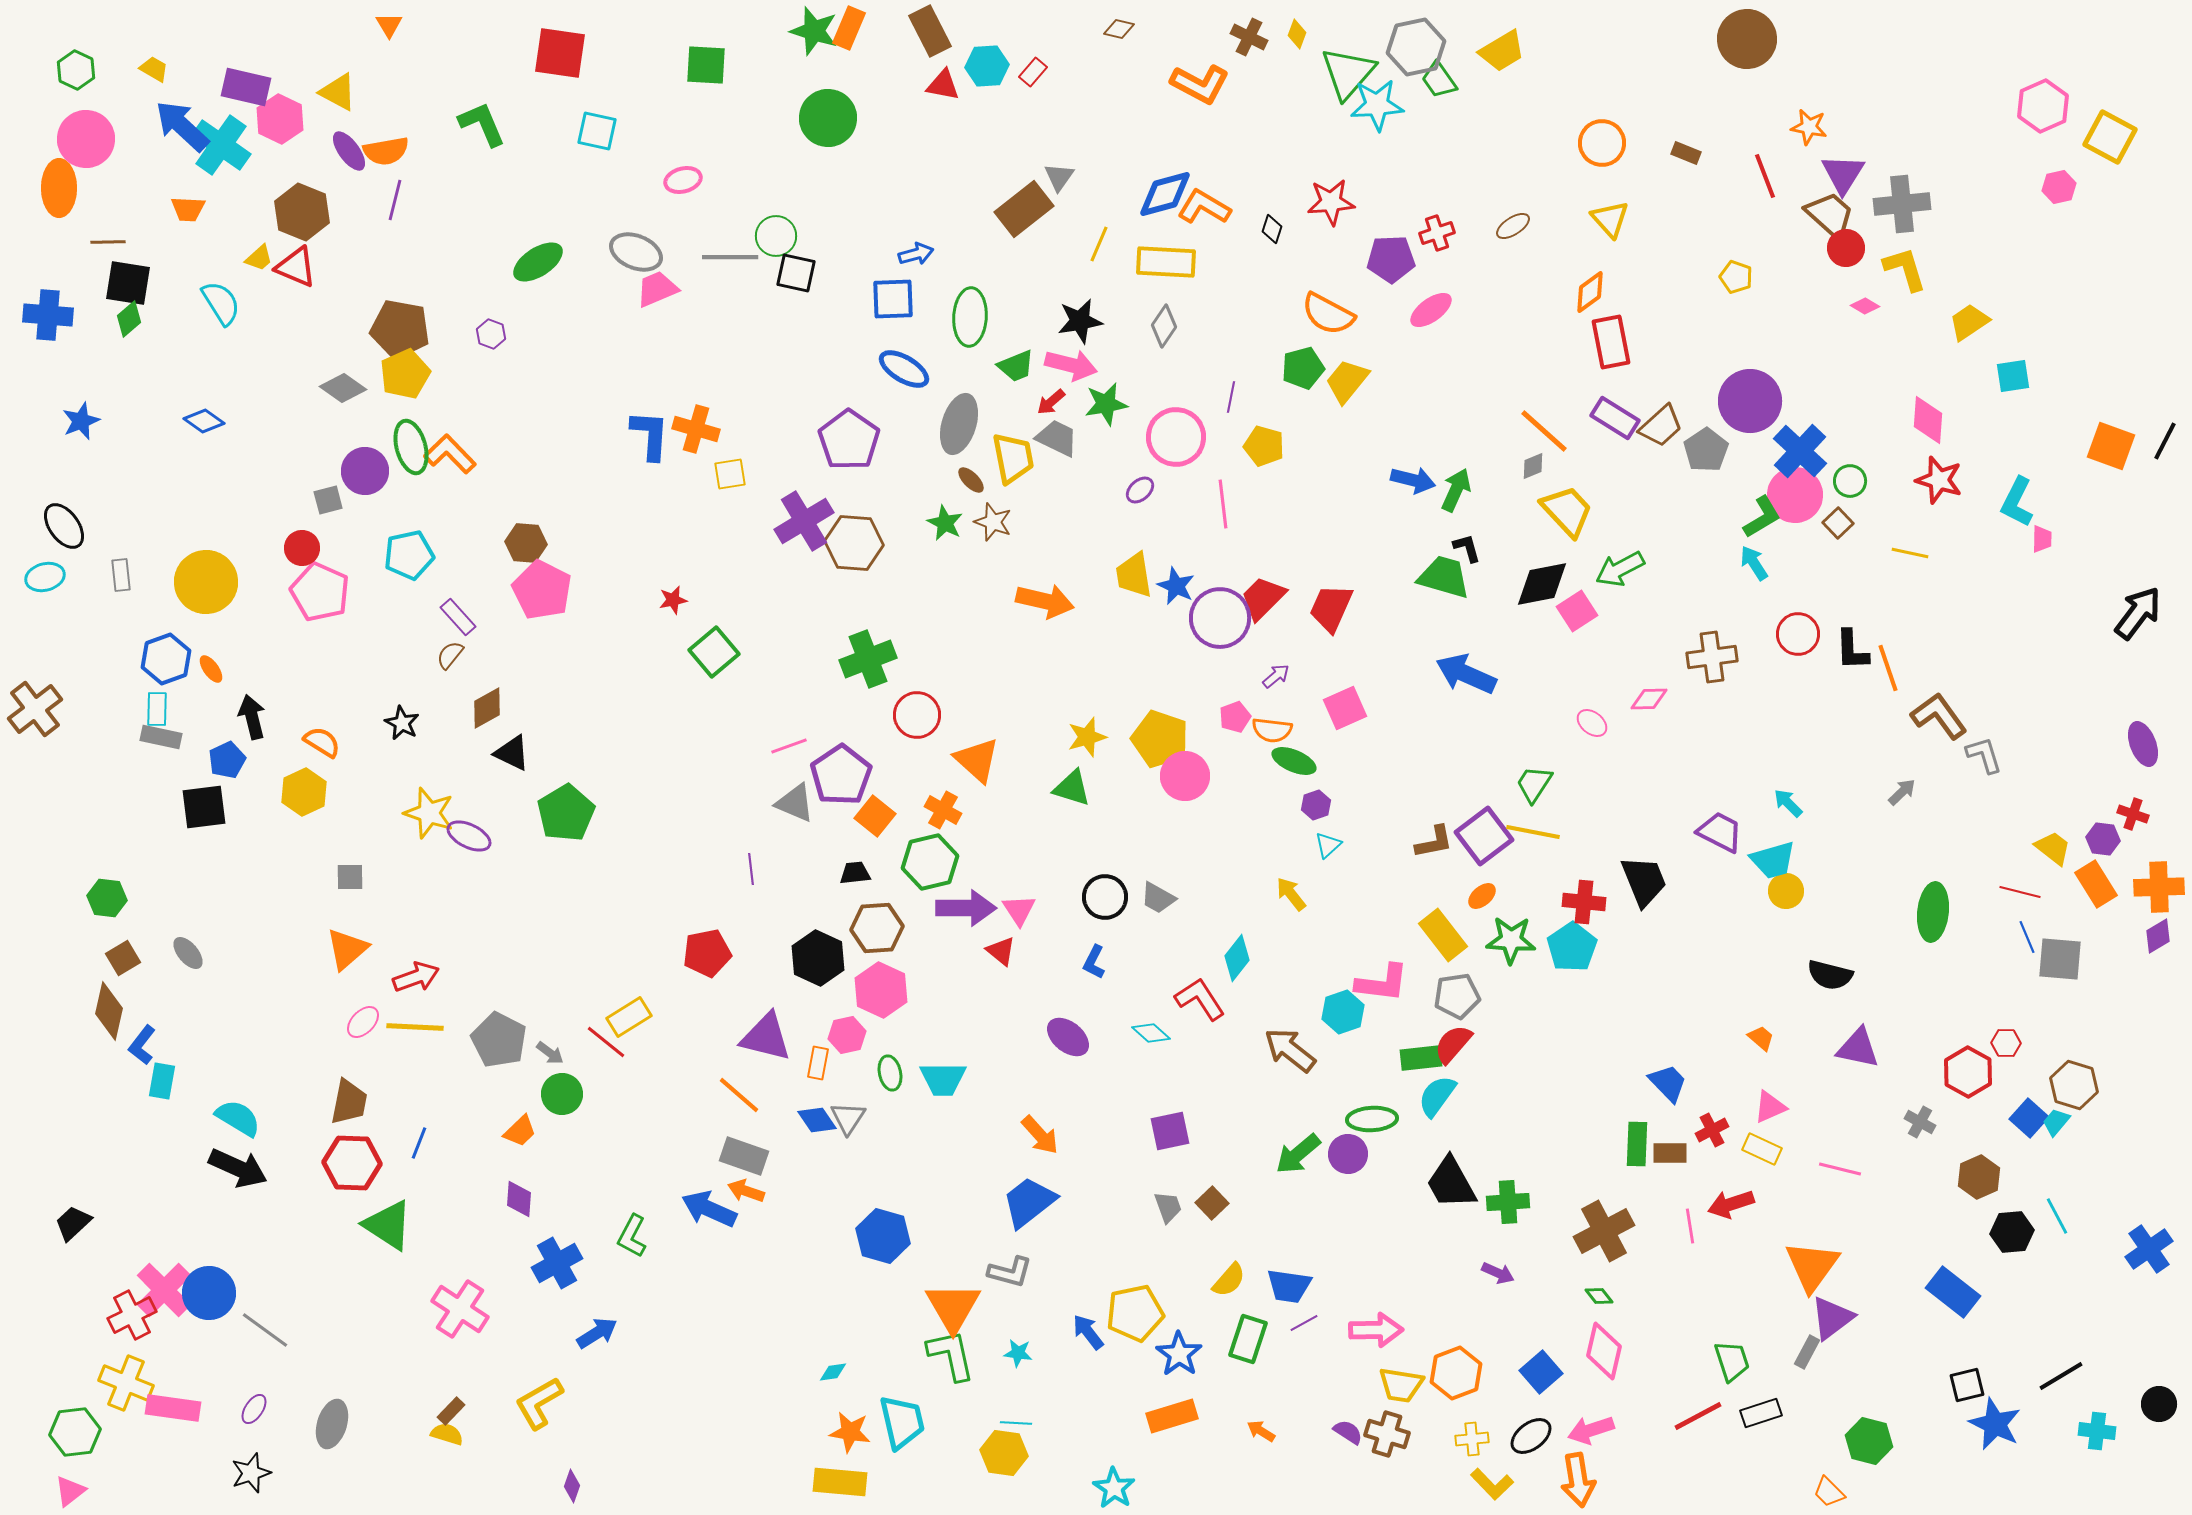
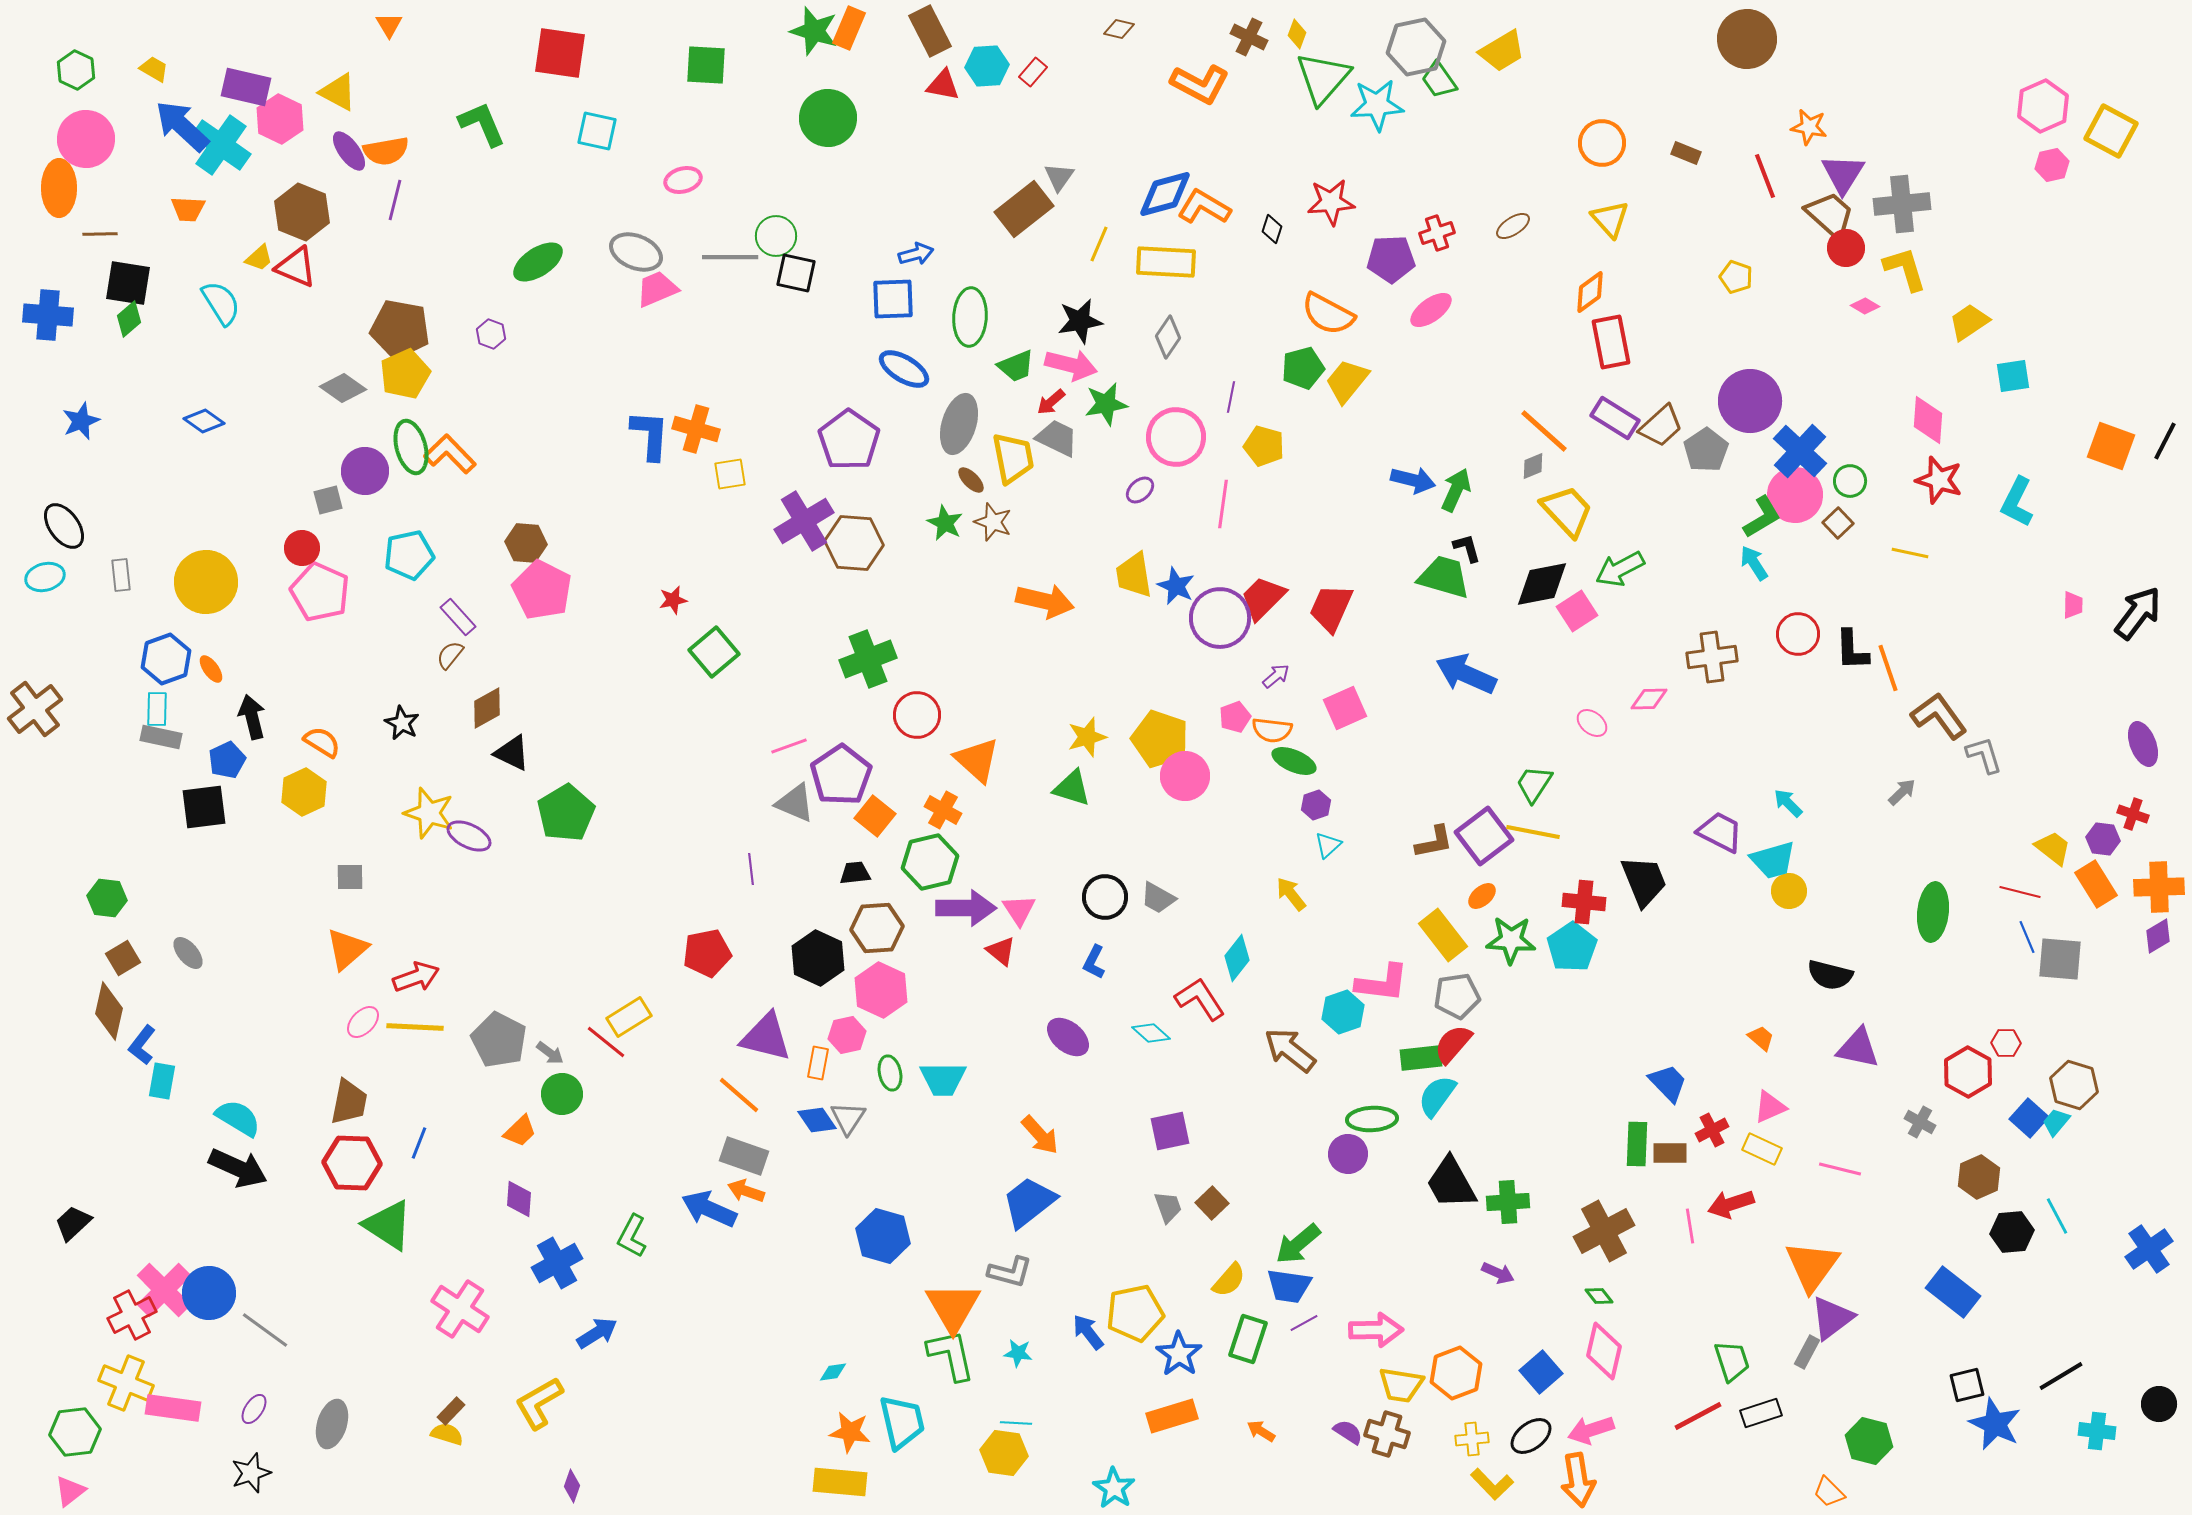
green triangle at (1348, 73): moved 25 px left, 5 px down
yellow square at (2110, 137): moved 1 px right, 6 px up
pink hexagon at (2059, 187): moved 7 px left, 22 px up
brown line at (108, 242): moved 8 px left, 8 px up
gray diamond at (1164, 326): moved 4 px right, 11 px down
pink line at (1223, 504): rotated 15 degrees clockwise
pink trapezoid at (2042, 539): moved 31 px right, 66 px down
yellow circle at (1786, 891): moved 3 px right
green arrow at (1298, 1154): moved 90 px down
